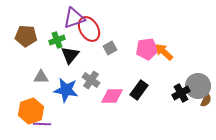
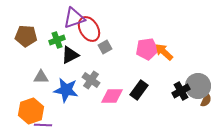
gray square: moved 5 px left, 1 px up
black triangle: rotated 24 degrees clockwise
black cross: moved 2 px up
purple line: moved 1 px right, 1 px down
